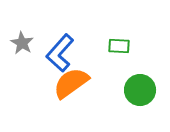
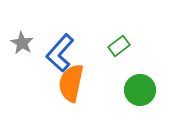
green rectangle: rotated 40 degrees counterclockwise
orange semicircle: rotated 42 degrees counterclockwise
